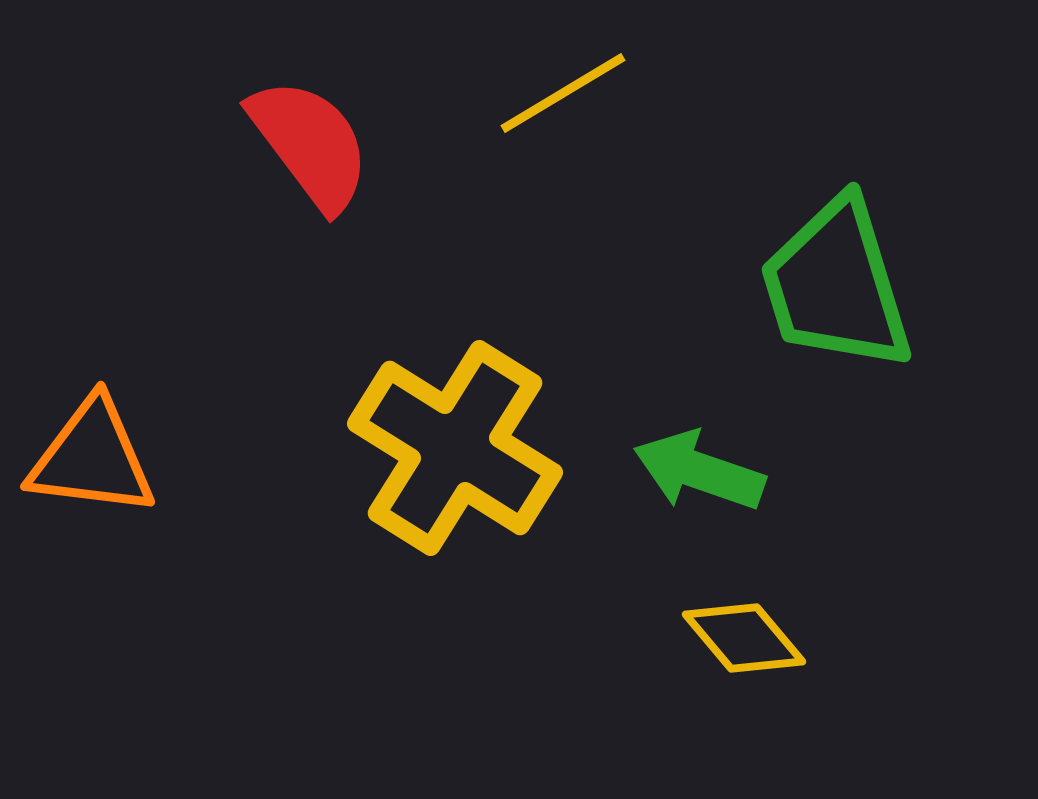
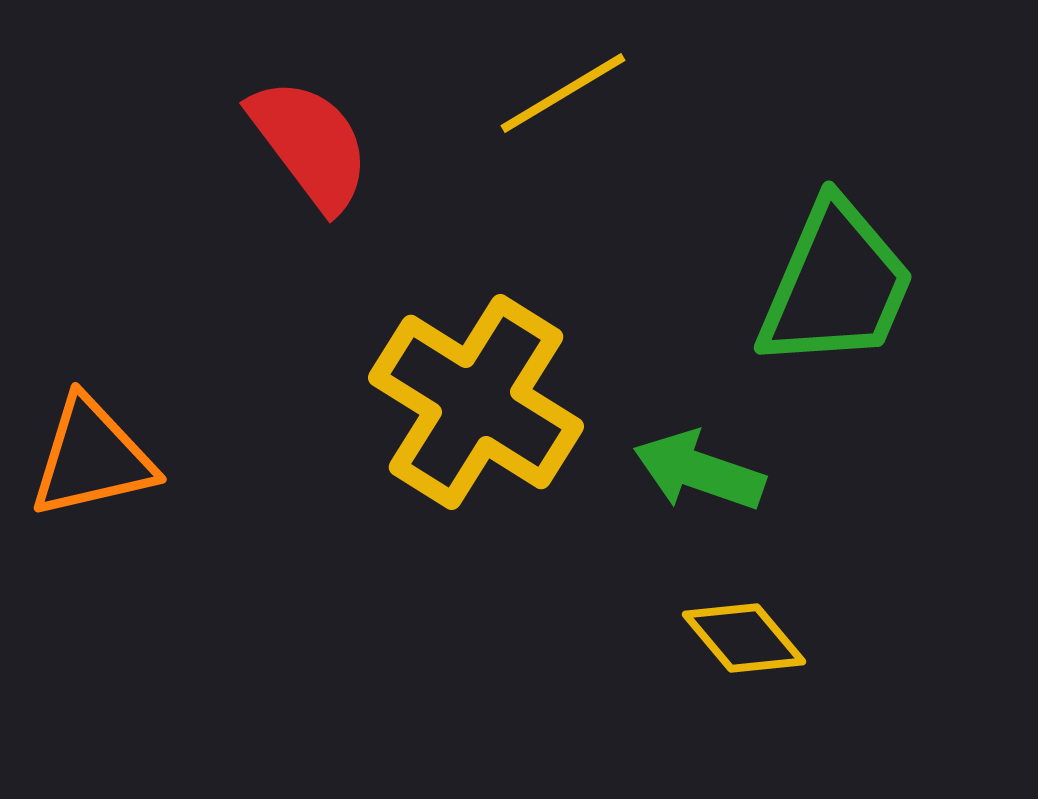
green trapezoid: rotated 140 degrees counterclockwise
yellow cross: moved 21 px right, 46 px up
orange triangle: rotated 20 degrees counterclockwise
